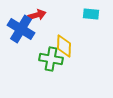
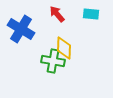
red arrow: moved 20 px right, 1 px up; rotated 114 degrees counterclockwise
yellow diamond: moved 2 px down
green cross: moved 2 px right, 2 px down
